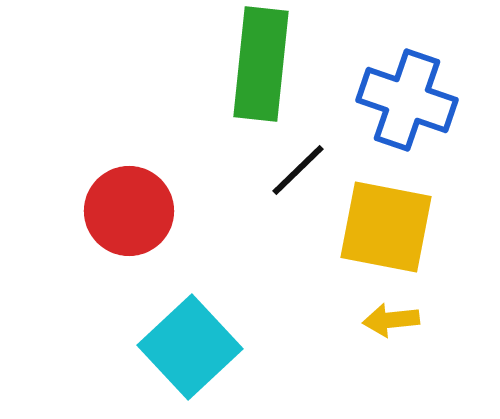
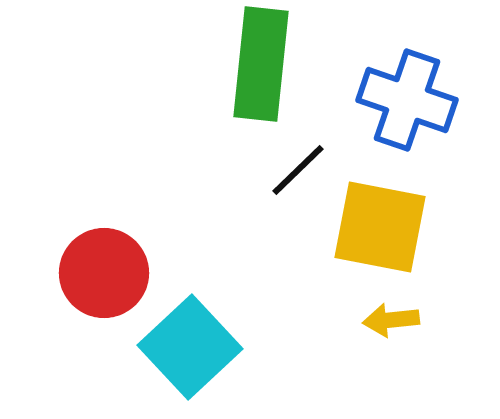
red circle: moved 25 px left, 62 px down
yellow square: moved 6 px left
